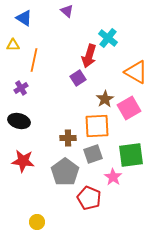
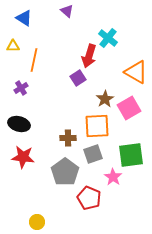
yellow triangle: moved 1 px down
black ellipse: moved 3 px down
red star: moved 4 px up
